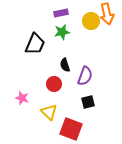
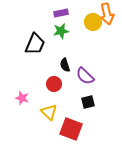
yellow circle: moved 2 px right, 1 px down
green star: moved 1 px left, 1 px up
purple semicircle: rotated 114 degrees clockwise
